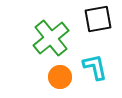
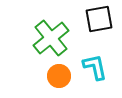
black square: moved 1 px right
orange circle: moved 1 px left, 1 px up
